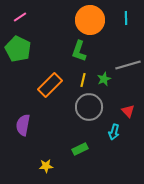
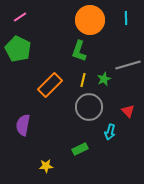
cyan arrow: moved 4 px left
